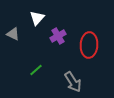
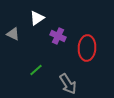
white triangle: rotated 14 degrees clockwise
purple cross: rotated 35 degrees counterclockwise
red ellipse: moved 2 px left, 3 px down
gray arrow: moved 5 px left, 2 px down
